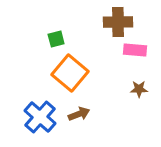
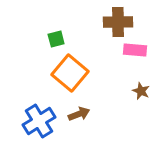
brown star: moved 2 px right, 2 px down; rotated 24 degrees clockwise
blue cross: moved 1 px left, 4 px down; rotated 16 degrees clockwise
